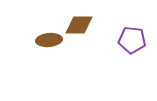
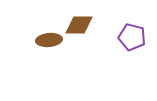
purple pentagon: moved 3 px up; rotated 8 degrees clockwise
